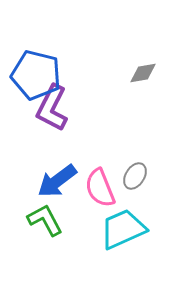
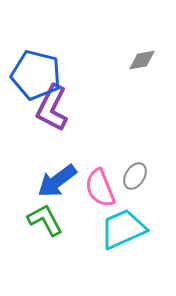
gray diamond: moved 1 px left, 13 px up
